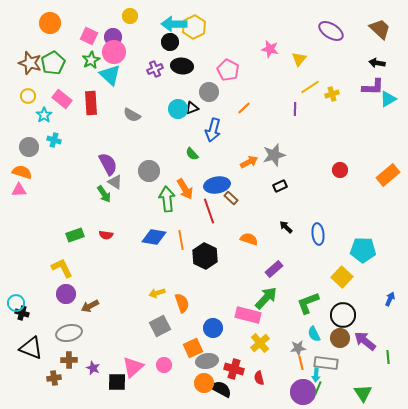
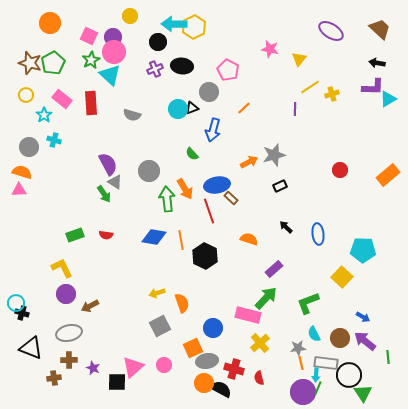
black circle at (170, 42): moved 12 px left
yellow circle at (28, 96): moved 2 px left, 1 px up
gray semicircle at (132, 115): rotated 12 degrees counterclockwise
blue arrow at (390, 299): moved 27 px left, 18 px down; rotated 96 degrees clockwise
black circle at (343, 315): moved 6 px right, 60 px down
